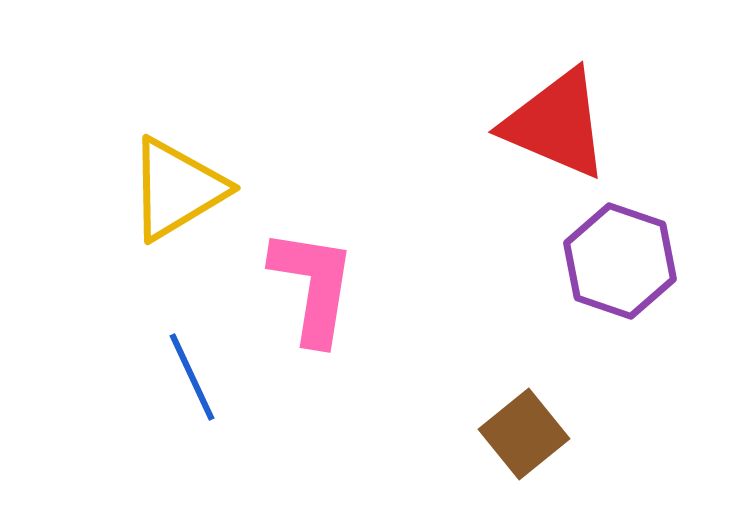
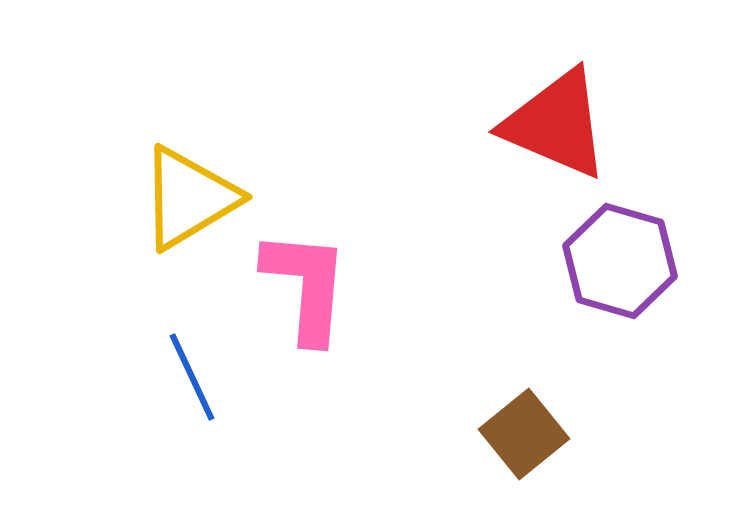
yellow triangle: moved 12 px right, 9 px down
purple hexagon: rotated 3 degrees counterclockwise
pink L-shape: moved 7 px left; rotated 4 degrees counterclockwise
